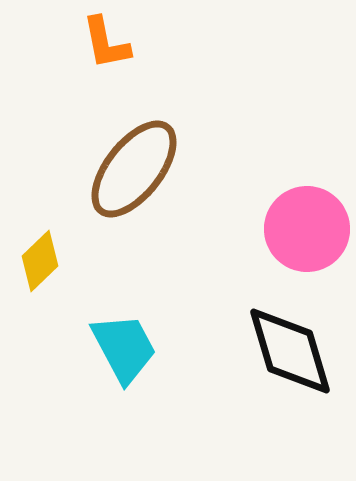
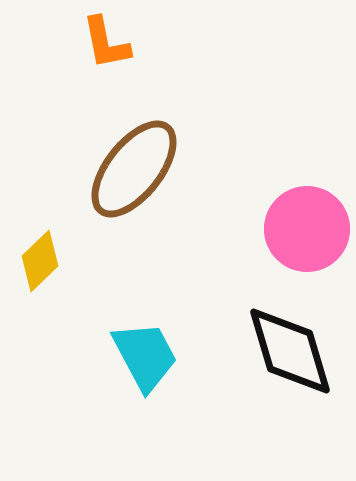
cyan trapezoid: moved 21 px right, 8 px down
